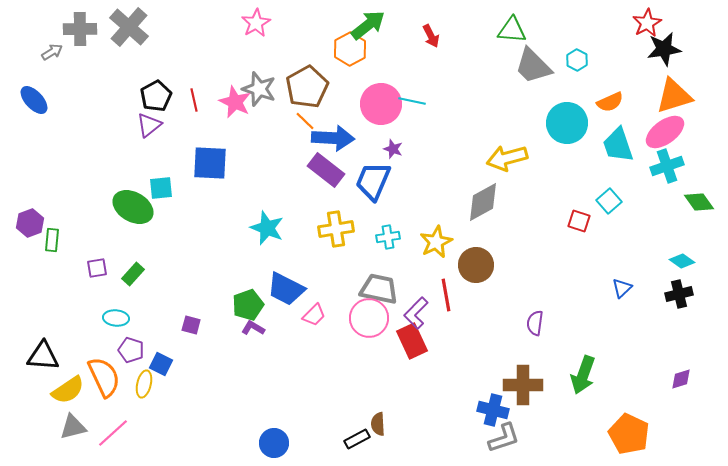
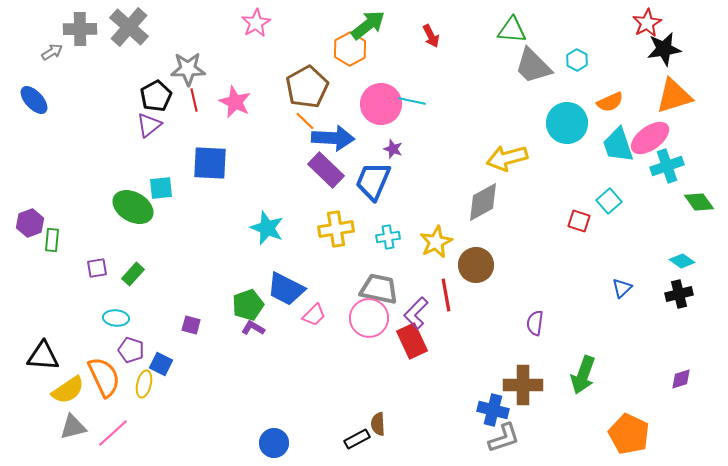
gray star at (259, 89): moved 71 px left, 20 px up; rotated 20 degrees counterclockwise
pink ellipse at (665, 132): moved 15 px left, 6 px down
purple rectangle at (326, 170): rotated 6 degrees clockwise
